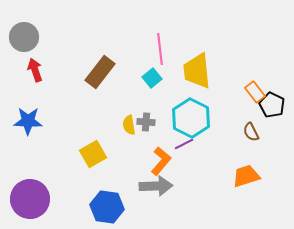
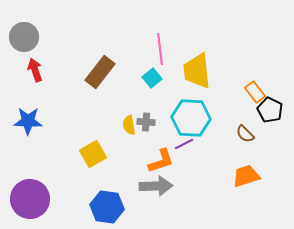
black pentagon: moved 2 px left, 5 px down
cyan hexagon: rotated 24 degrees counterclockwise
brown semicircle: moved 6 px left, 2 px down; rotated 18 degrees counterclockwise
orange L-shape: rotated 32 degrees clockwise
